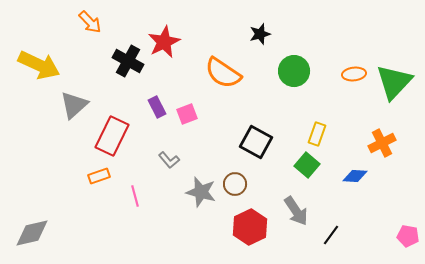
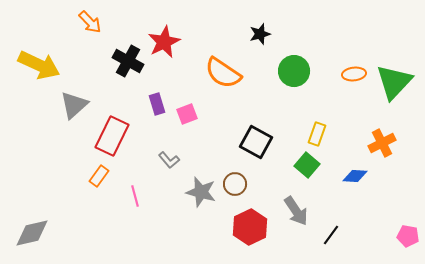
purple rectangle: moved 3 px up; rotated 10 degrees clockwise
orange rectangle: rotated 35 degrees counterclockwise
